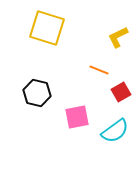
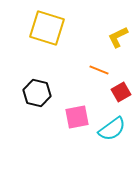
cyan semicircle: moved 3 px left, 2 px up
